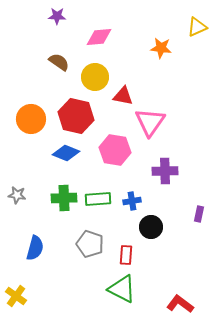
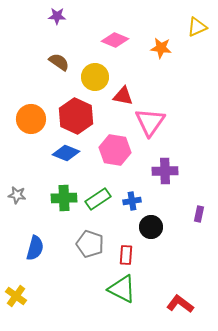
pink diamond: moved 16 px right, 3 px down; rotated 28 degrees clockwise
red hexagon: rotated 12 degrees clockwise
green rectangle: rotated 30 degrees counterclockwise
